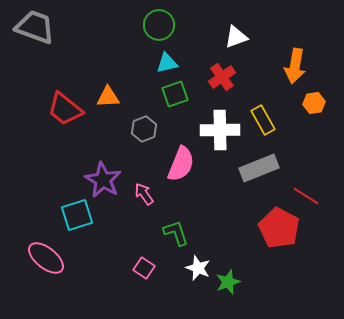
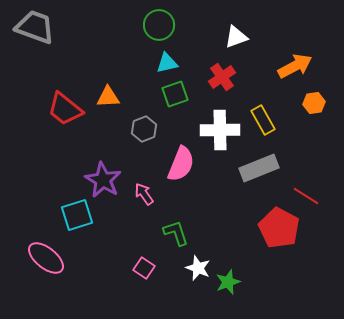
orange arrow: rotated 128 degrees counterclockwise
